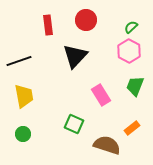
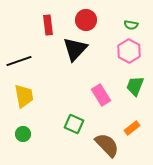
green semicircle: moved 2 px up; rotated 128 degrees counterclockwise
black triangle: moved 7 px up
brown semicircle: rotated 28 degrees clockwise
